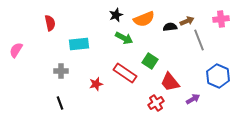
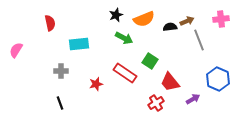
blue hexagon: moved 3 px down
